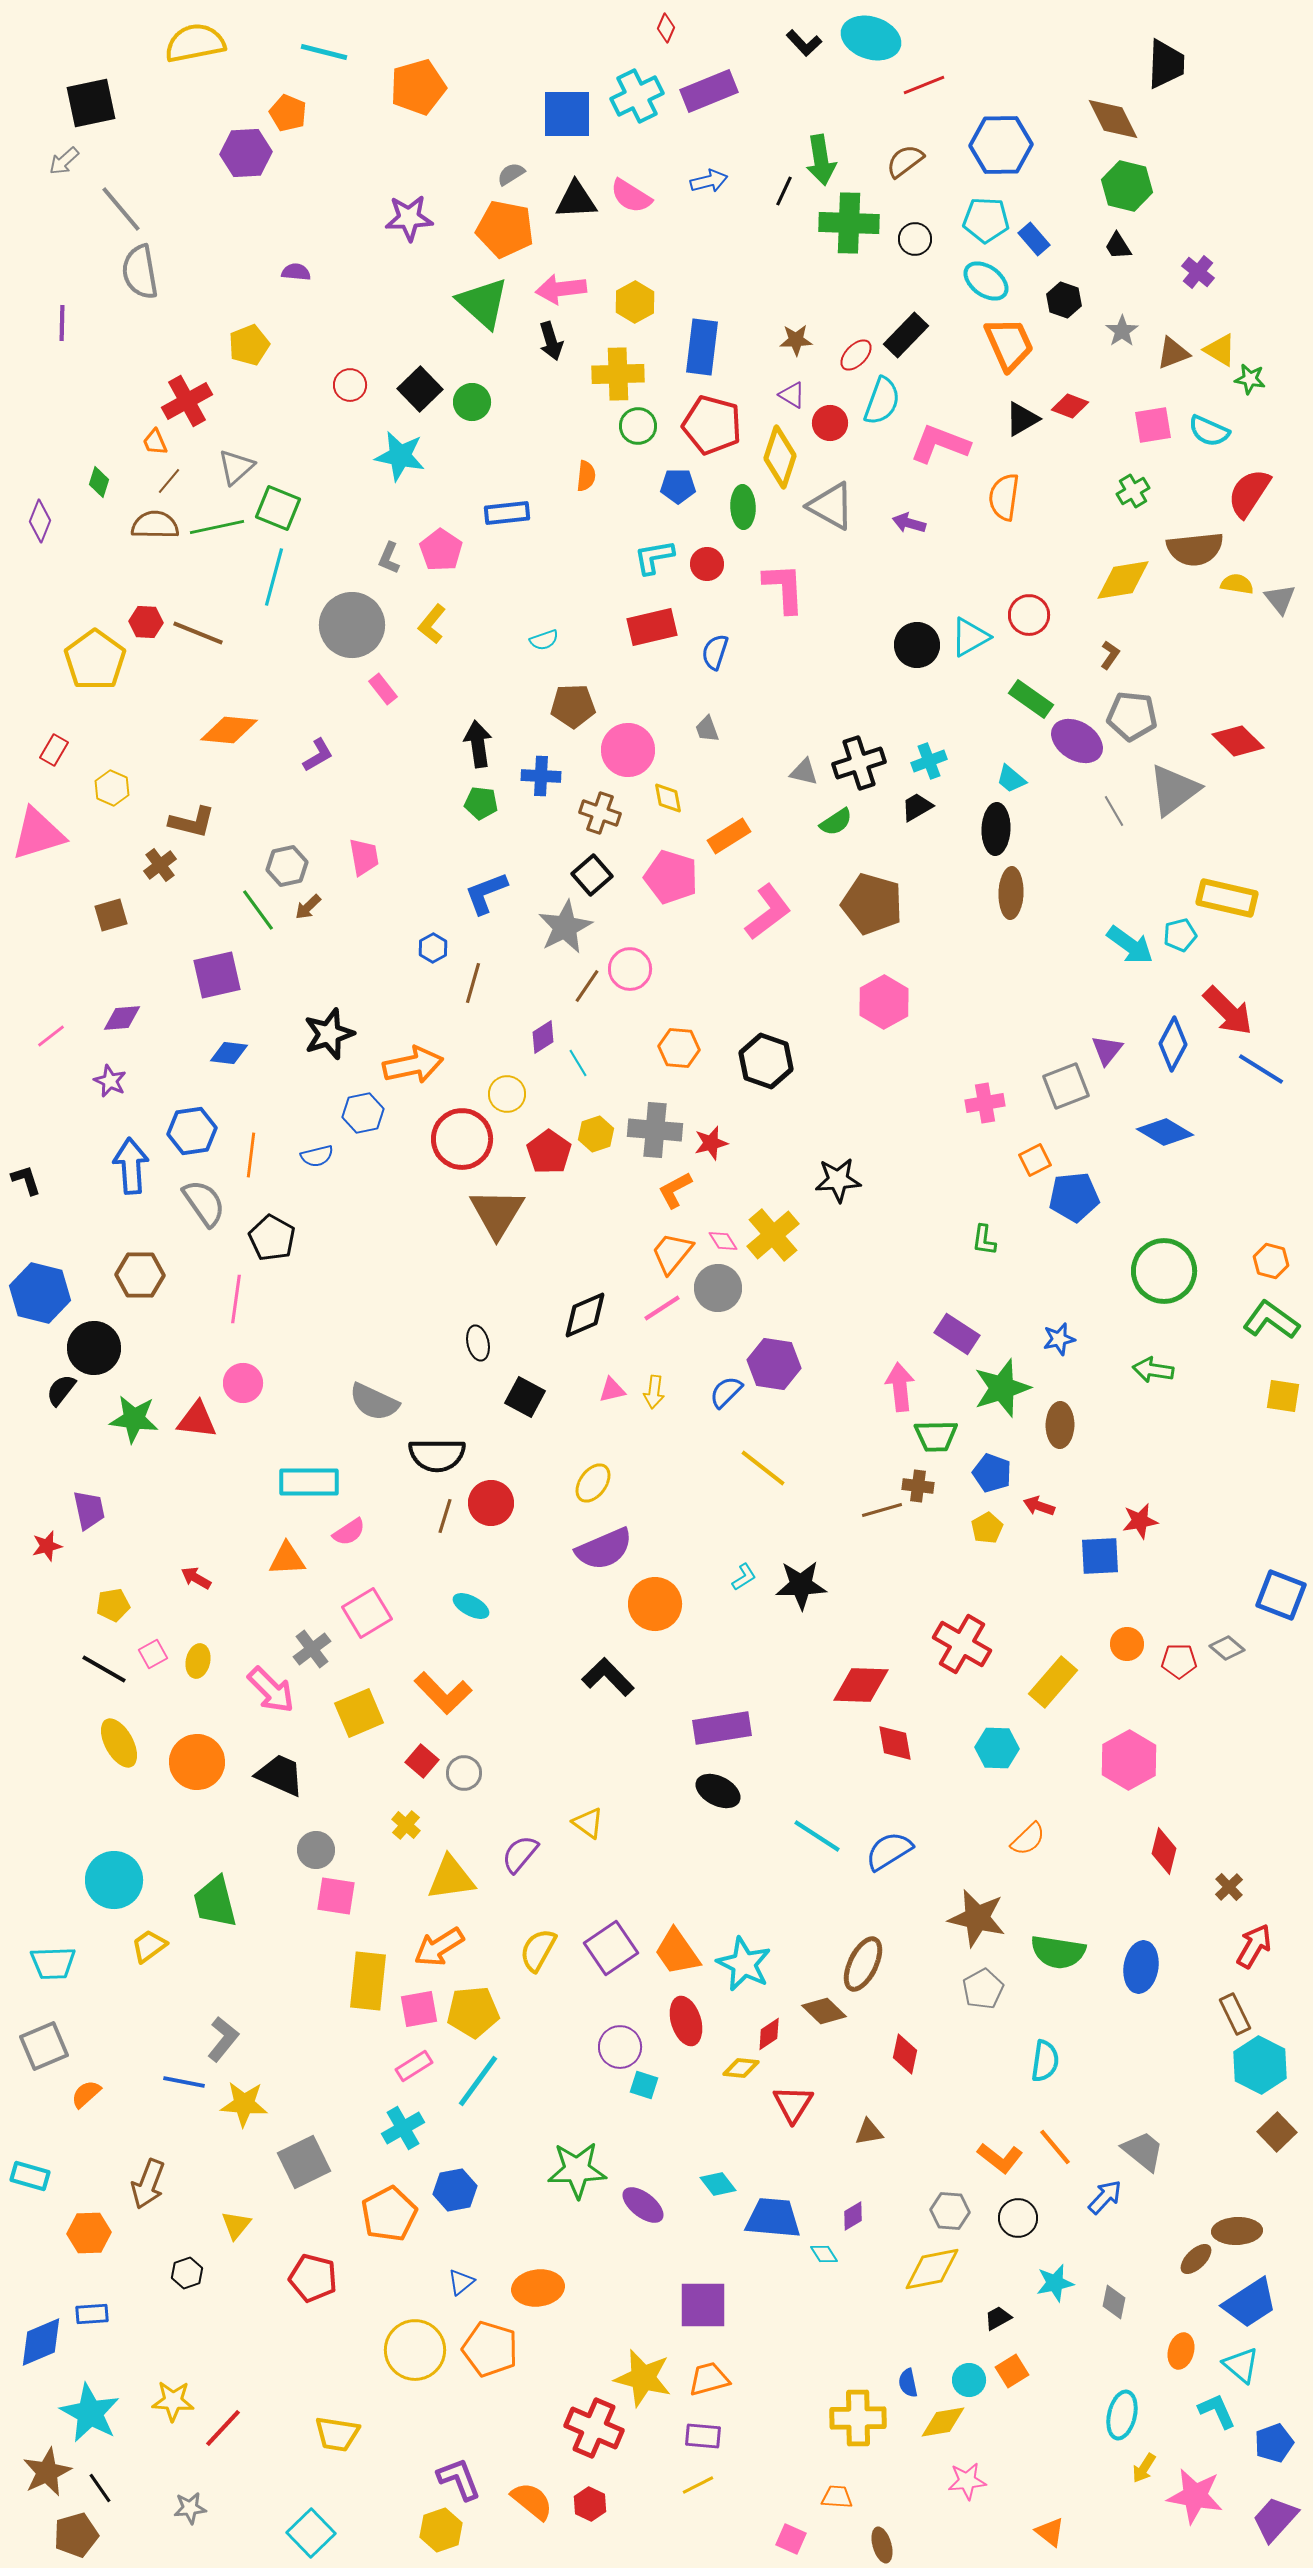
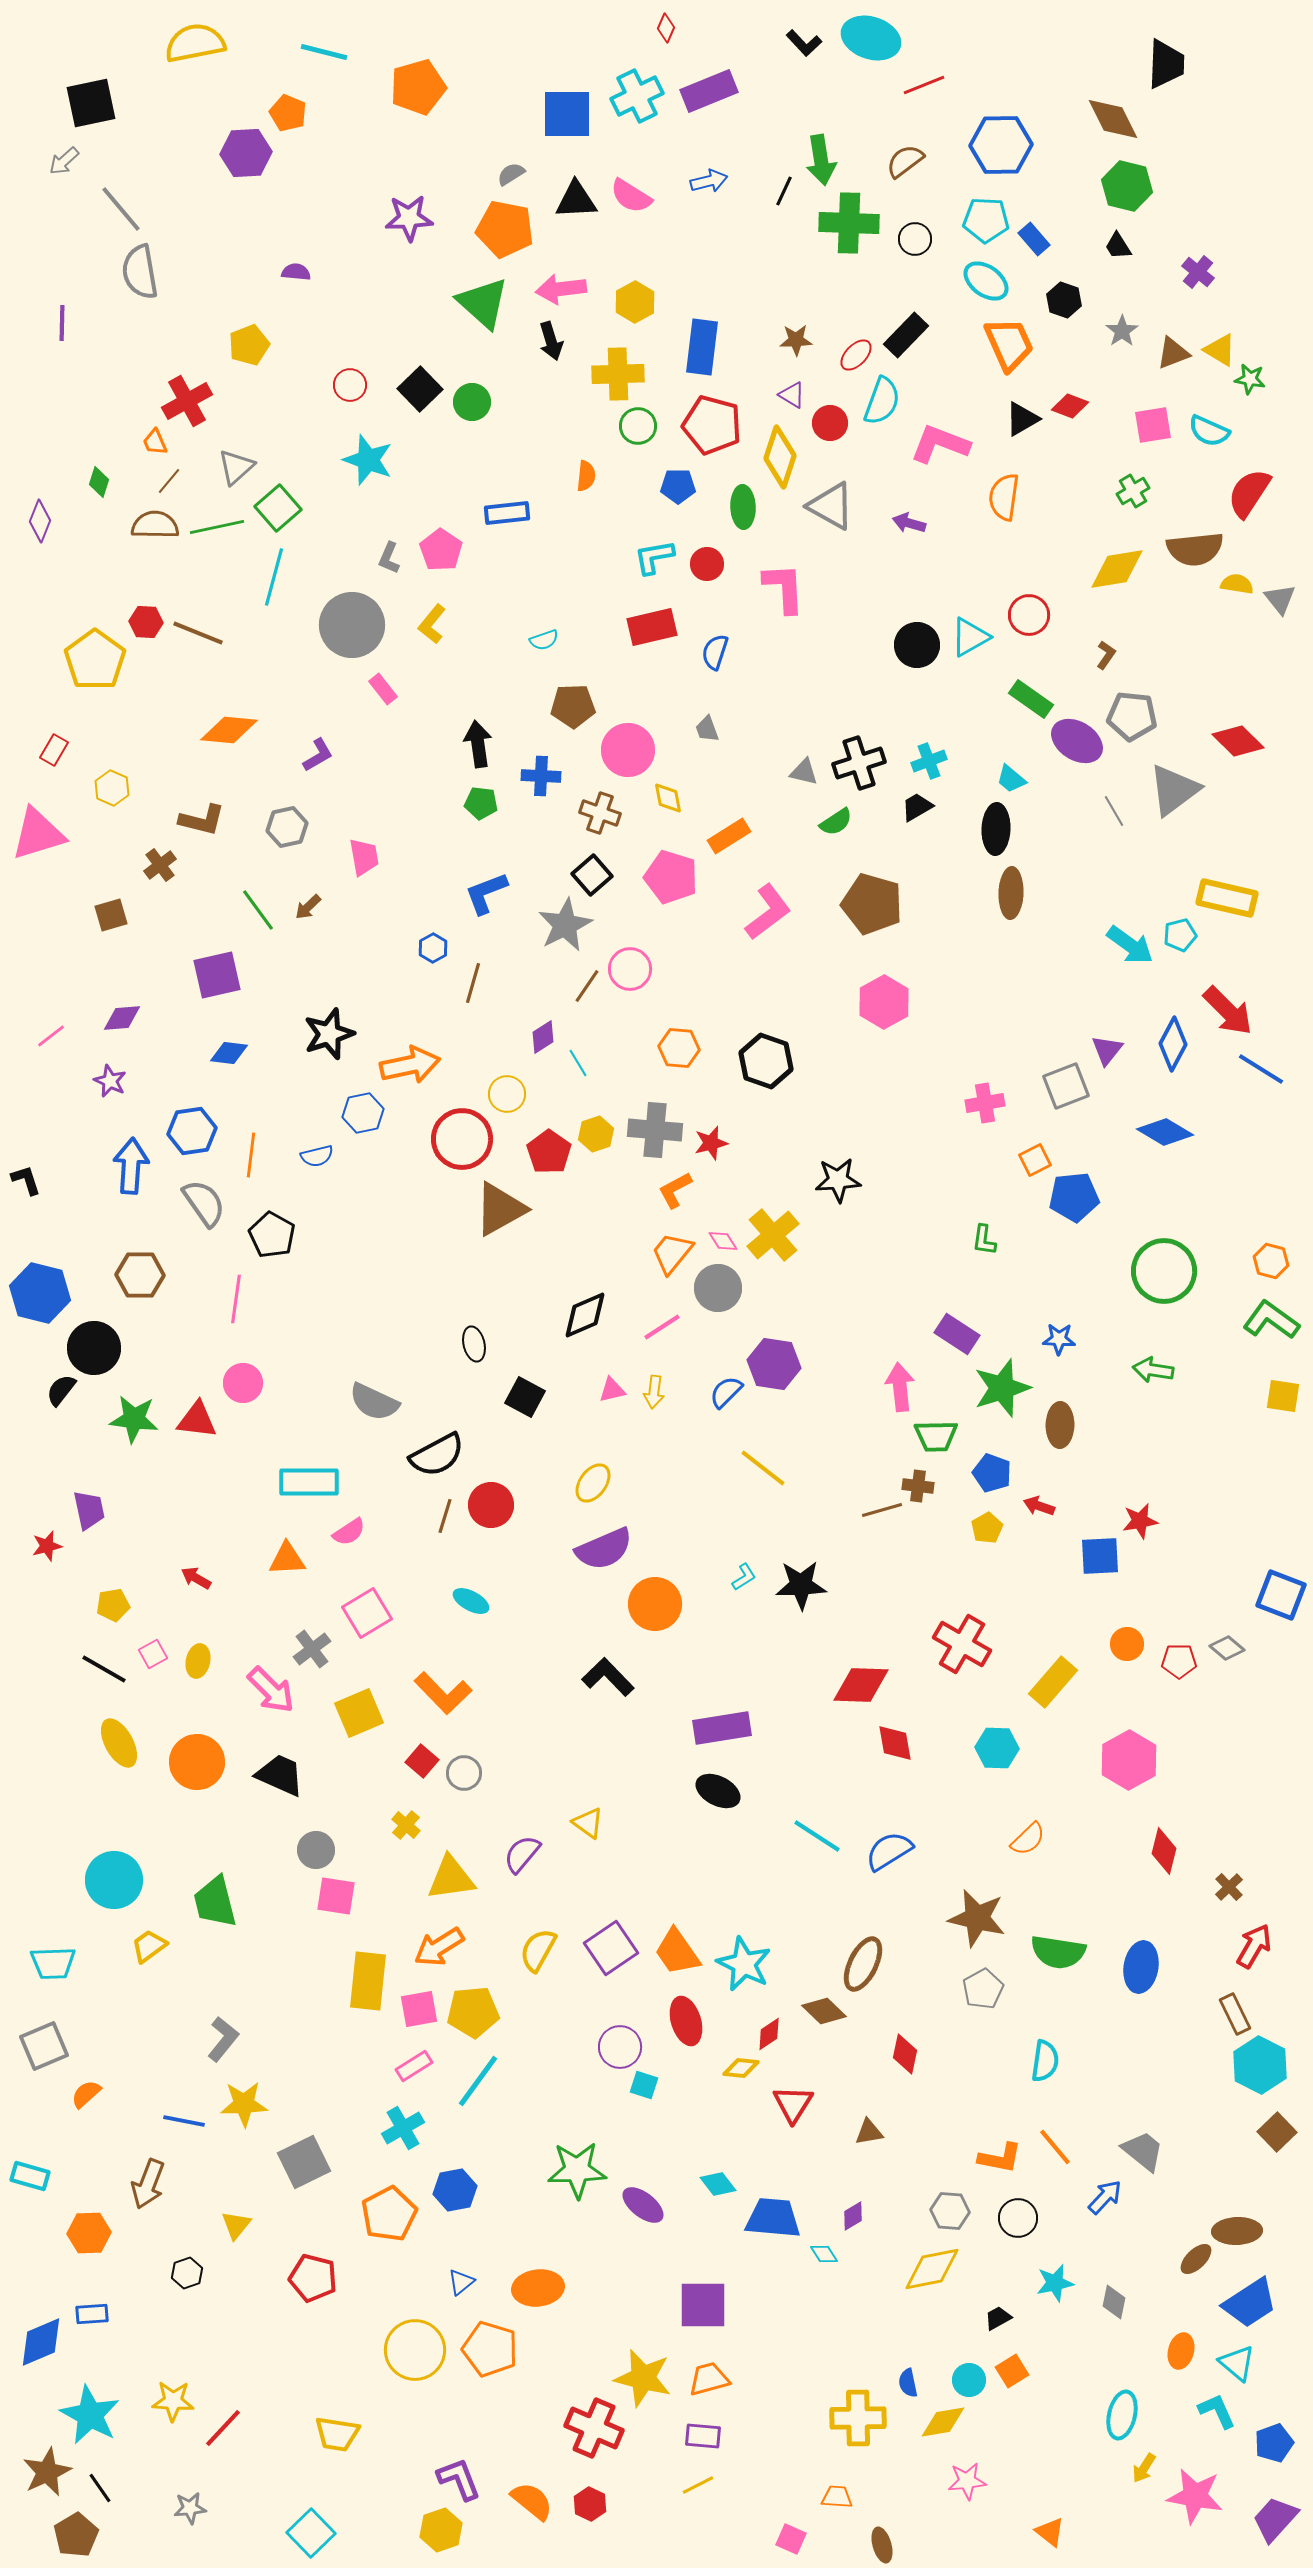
cyan star at (400, 456): moved 32 px left, 4 px down; rotated 9 degrees clockwise
green square at (278, 508): rotated 27 degrees clockwise
yellow diamond at (1123, 580): moved 6 px left, 11 px up
brown L-shape at (1110, 655): moved 4 px left
brown L-shape at (192, 822): moved 10 px right, 2 px up
gray hexagon at (287, 866): moved 39 px up
gray star at (565, 927): moved 2 px up
orange arrow at (413, 1065): moved 3 px left
blue arrow at (131, 1166): rotated 8 degrees clockwise
brown triangle at (497, 1213): moved 3 px right, 4 px up; rotated 30 degrees clockwise
black pentagon at (272, 1238): moved 3 px up
pink line at (662, 1308): moved 19 px down
blue star at (1059, 1339): rotated 16 degrees clockwise
black ellipse at (478, 1343): moved 4 px left, 1 px down
black semicircle at (437, 1455): rotated 28 degrees counterclockwise
red circle at (491, 1503): moved 2 px down
cyan ellipse at (471, 1606): moved 5 px up
purple semicircle at (520, 1854): moved 2 px right
blue line at (184, 2082): moved 39 px down
yellow star at (244, 2104): rotated 6 degrees counterclockwise
orange L-shape at (1000, 2158): rotated 27 degrees counterclockwise
cyan triangle at (1241, 2365): moved 4 px left, 2 px up
cyan star at (90, 2413): moved 2 px down
brown pentagon at (76, 2535): rotated 15 degrees counterclockwise
